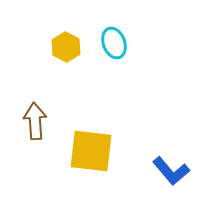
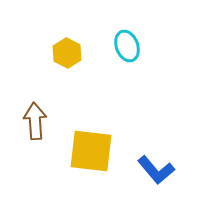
cyan ellipse: moved 13 px right, 3 px down
yellow hexagon: moved 1 px right, 6 px down
blue L-shape: moved 15 px left, 1 px up
